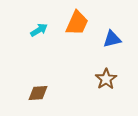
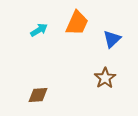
blue triangle: rotated 30 degrees counterclockwise
brown star: moved 1 px left, 1 px up
brown diamond: moved 2 px down
